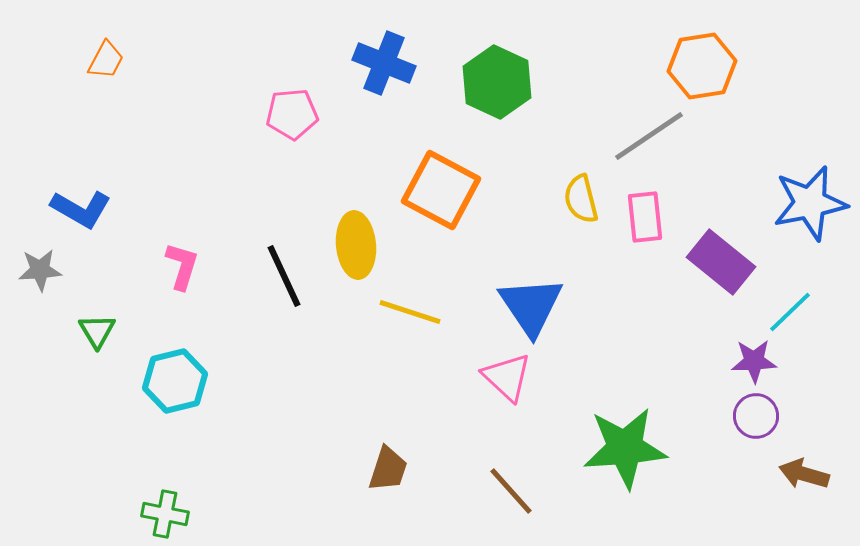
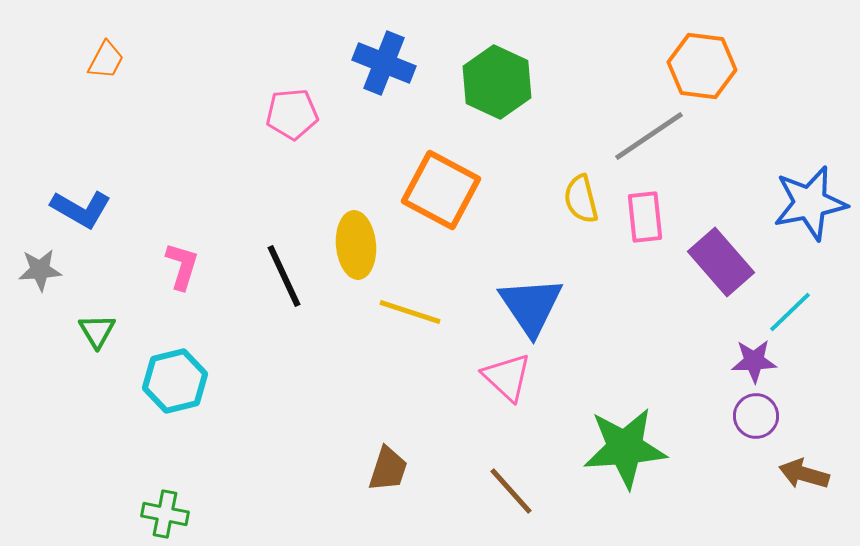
orange hexagon: rotated 16 degrees clockwise
purple rectangle: rotated 10 degrees clockwise
